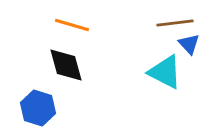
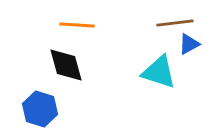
orange line: moved 5 px right; rotated 12 degrees counterclockwise
blue triangle: rotated 45 degrees clockwise
cyan triangle: moved 6 px left; rotated 9 degrees counterclockwise
blue hexagon: moved 2 px right, 1 px down
